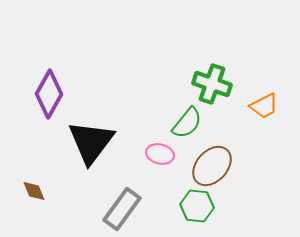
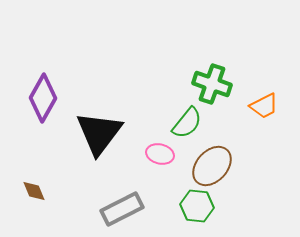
purple diamond: moved 6 px left, 4 px down
black triangle: moved 8 px right, 9 px up
gray rectangle: rotated 27 degrees clockwise
